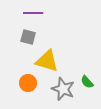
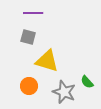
orange circle: moved 1 px right, 3 px down
gray star: moved 1 px right, 3 px down
